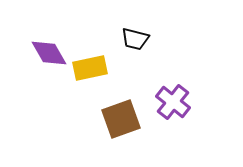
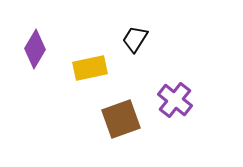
black trapezoid: rotated 108 degrees clockwise
purple diamond: moved 14 px left, 4 px up; rotated 60 degrees clockwise
purple cross: moved 2 px right, 2 px up
